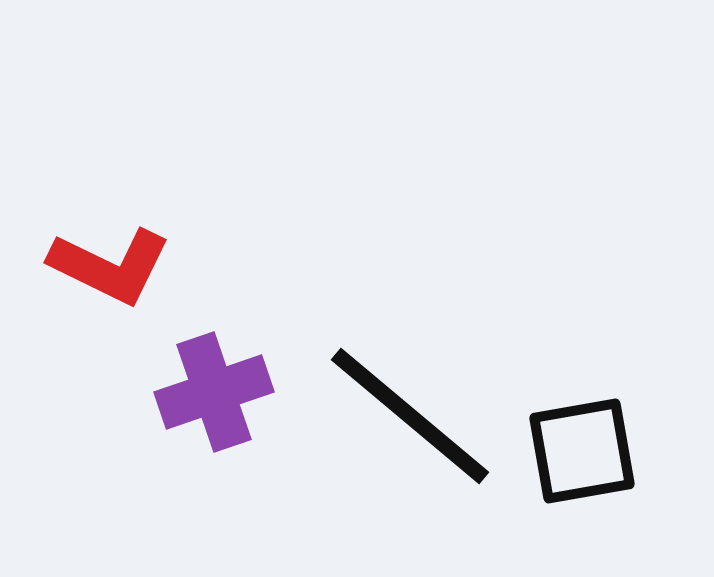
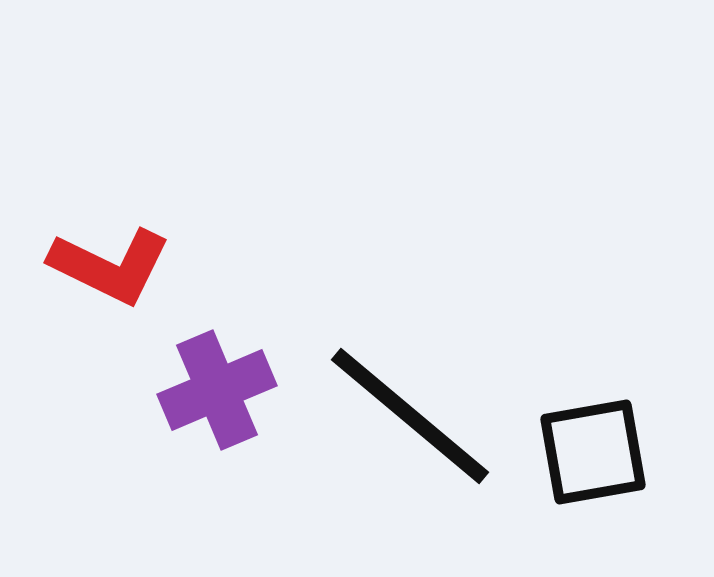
purple cross: moved 3 px right, 2 px up; rotated 4 degrees counterclockwise
black square: moved 11 px right, 1 px down
